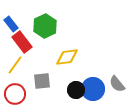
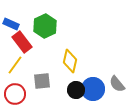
blue rectangle: rotated 28 degrees counterclockwise
yellow diamond: moved 3 px right, 4 px down; rotated 70 degrees counterclockwise
